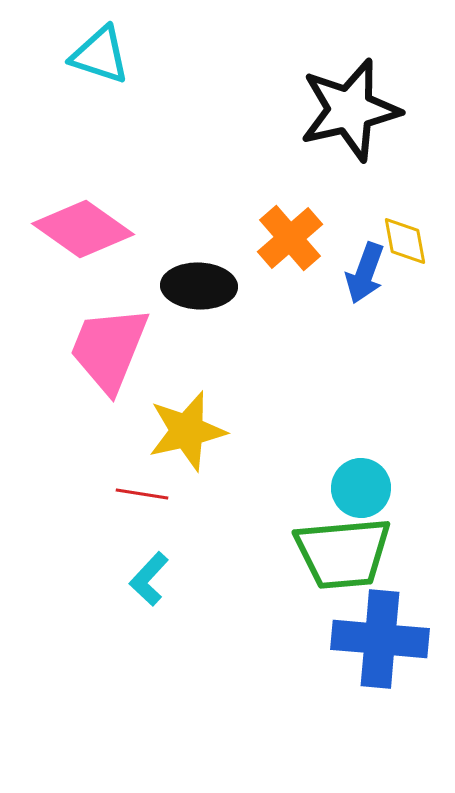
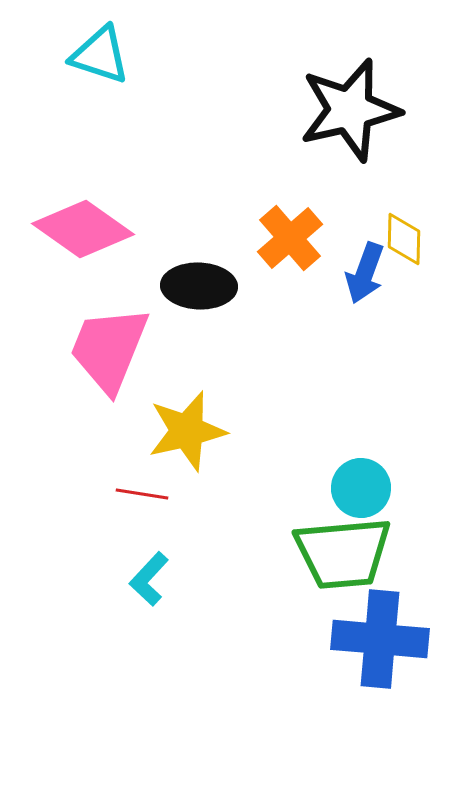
yellow diamond: moved 1 px left, 2 px up; rotated 12 degrees clockwise
